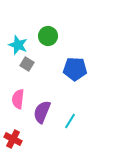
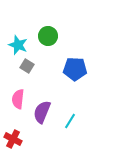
gray square: moved 2 px down
